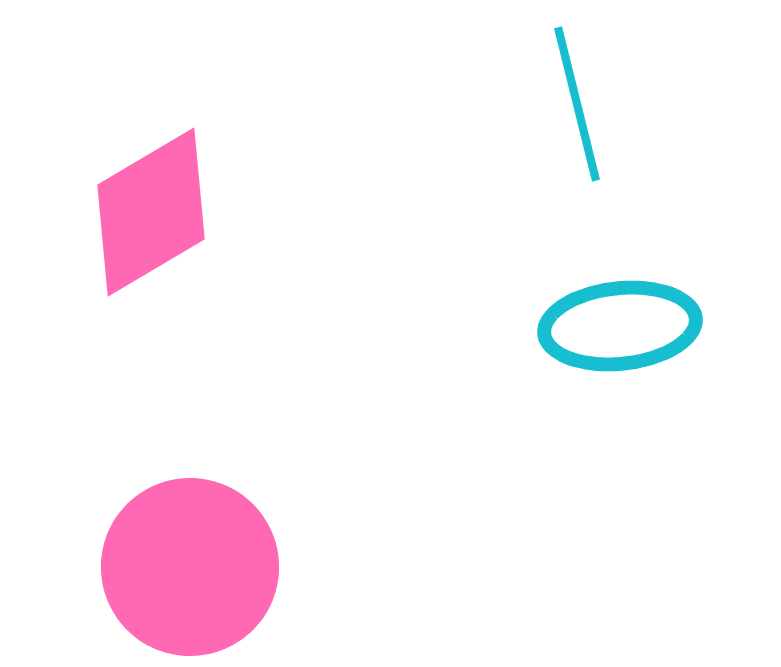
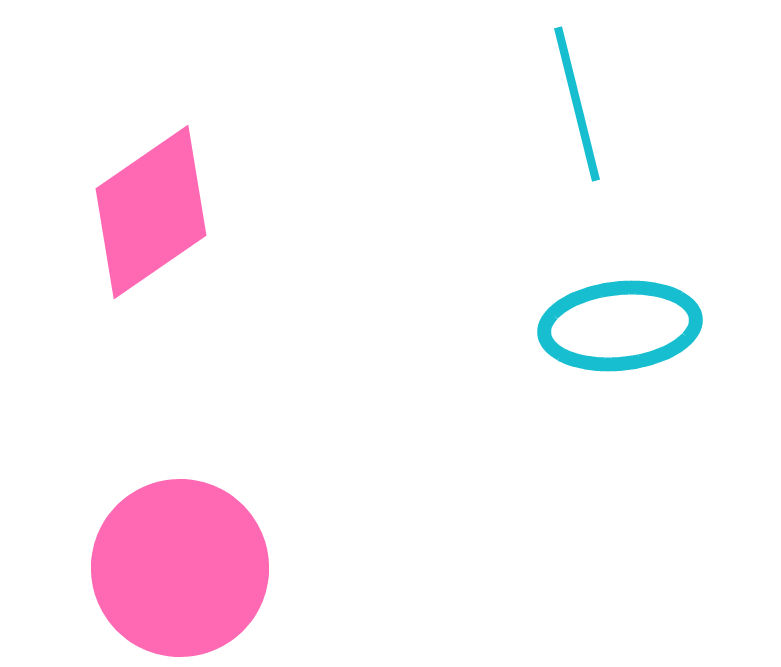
pink diamond: rotated 4 degrees counterclockwise
pink circle: moved 10 px left, 1 px down
